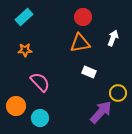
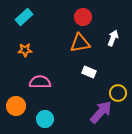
pink semicircle: rotated 45 degrees counterclockwise
cyan circle: moved 5 px right, 1 px down
